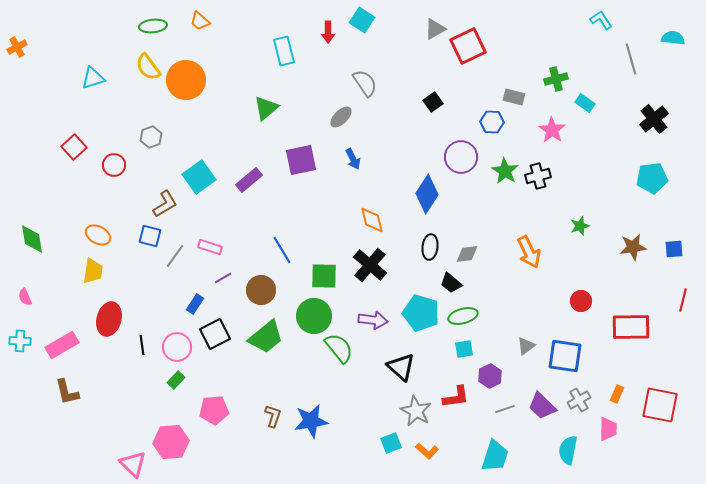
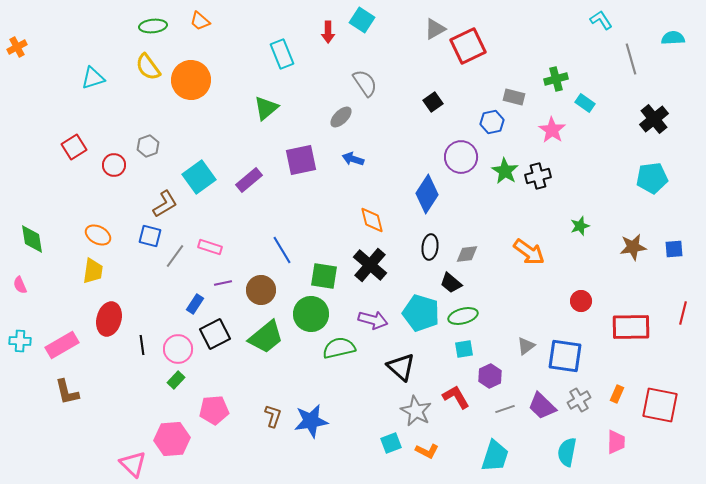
cyan semicircle at (673, 38): rotated 10 degrees counterclockwise
cyan rectangle at (284, 51): moved 2 px left, 3 px down; rotated 8 degrees counterclockwise
orange circle at (186, 80): moved 5 px right
blue hexagon at (492, 122): rotated 15 degrees counterclockwise
gray hexagon at (151, 137): moved 3 px left, 9 px down
red square at (74, 147): rotated 10 degrees clockwise
blue arrow at (353, 159): rotated 135 degrees clockwise
orange arrow at (529, 252): rotated 28 degrees counterclockwise
green square at (324, 276): rotated 8 degrees clockwise
purple line at (223, 278): moved 5 px down; rotated 18 degrees clockwise
pink semicircle at (25, 297): moved 5 px left, 12 px up
red line at (683, 300): moved 13 px down
green circle at (314, 316): moved 3 px left, 2 px up
purple arrow at (373, 320): rotated 8 degrees clockwise
pink circle at (177, 347): moved 1 px right, 2 px down
green semicircle at (339, 348): rotated 64 degrees counterclockwise
red L-shape at (456, 397): rotated 112 degrees counterclockwise
pink trapezoid at (608, 429): moved 8 px right, 13 px down
pink hexagon at (171, 442): moved 1 px right, 3 px up
cyan semicircle at (568, 450): moved 1 px left, 2 px down
orange L-shape at (427, 451): rotated 15 degrees counterclockwise
